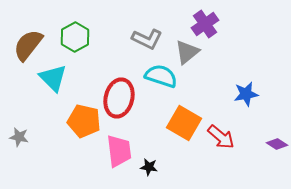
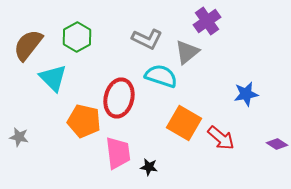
purple cross: moved 2 px right, 3 px up
green hexagon: moved 2 px right
red arrow: moved 1 px down
pink trapezoid: moved 1 px left, 2 px down
